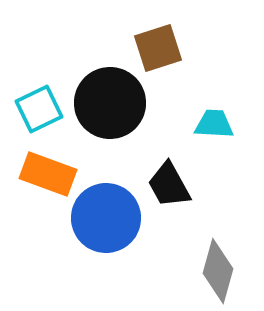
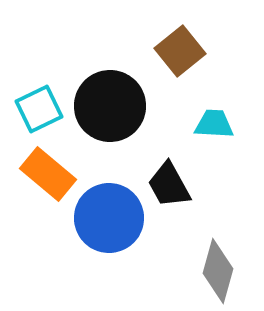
brown square: moved 22 px right, 3 px down; rotated 21 degrees counterclockwise
black circle: moved 3 px down
orange rectangle: rotated 20 degrees clockwise
blue circle: moved 3 px right
